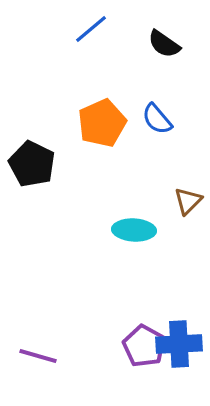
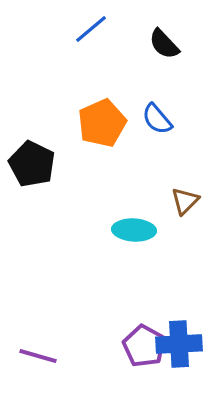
black semicircle: rotated 12 degrees clockwise
brown triangle: moved 3 px left
